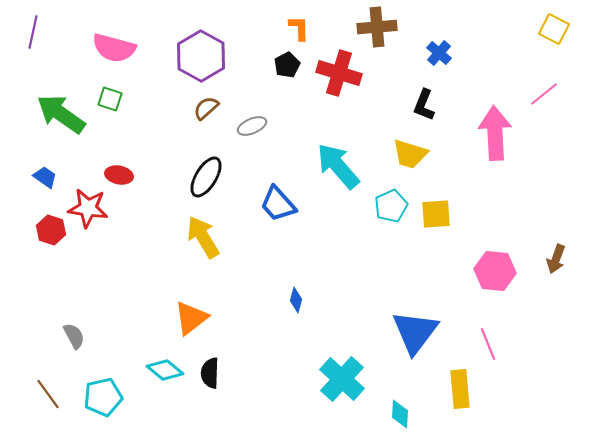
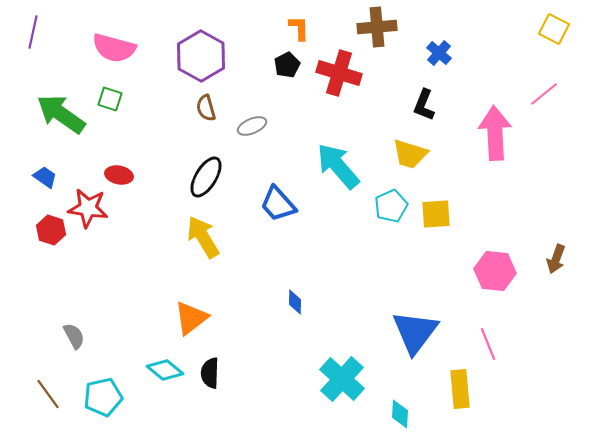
brown semicircle at (206, 108): rotated 64 degrees counterclockwise
blue diamond at (296, 300): moved 1 px left, 2 px down; rotated 15 degrees counterclockwise
